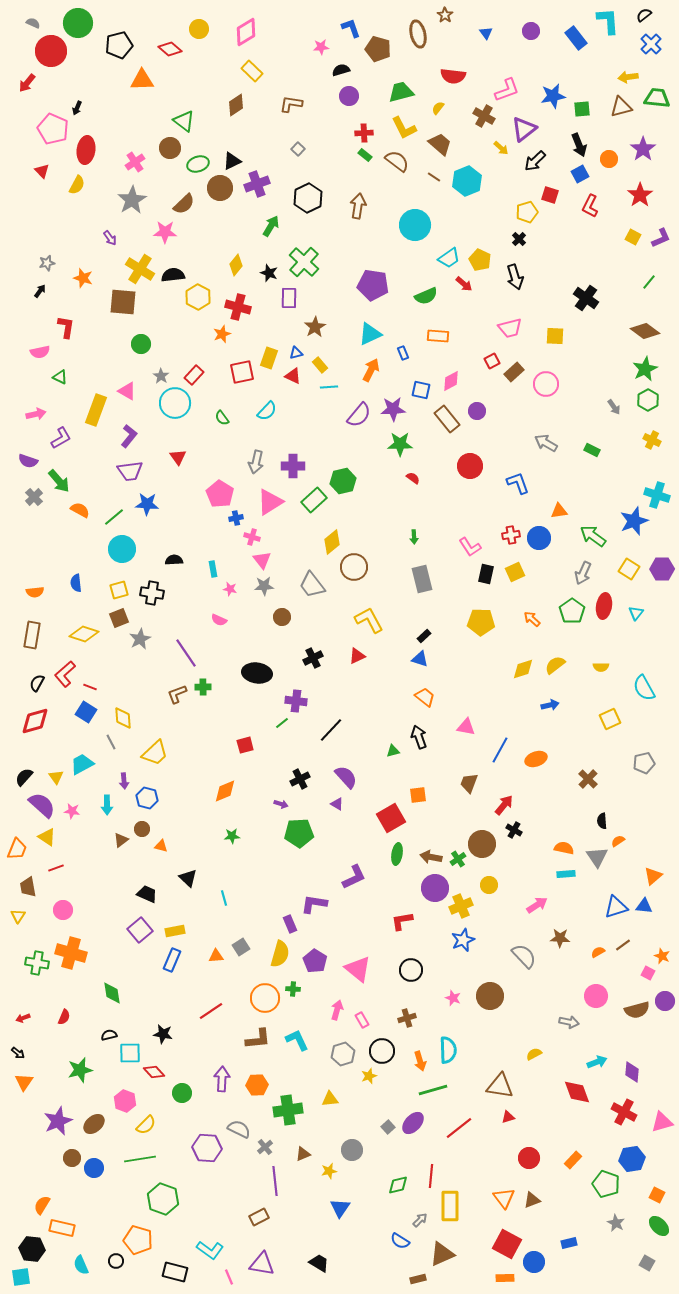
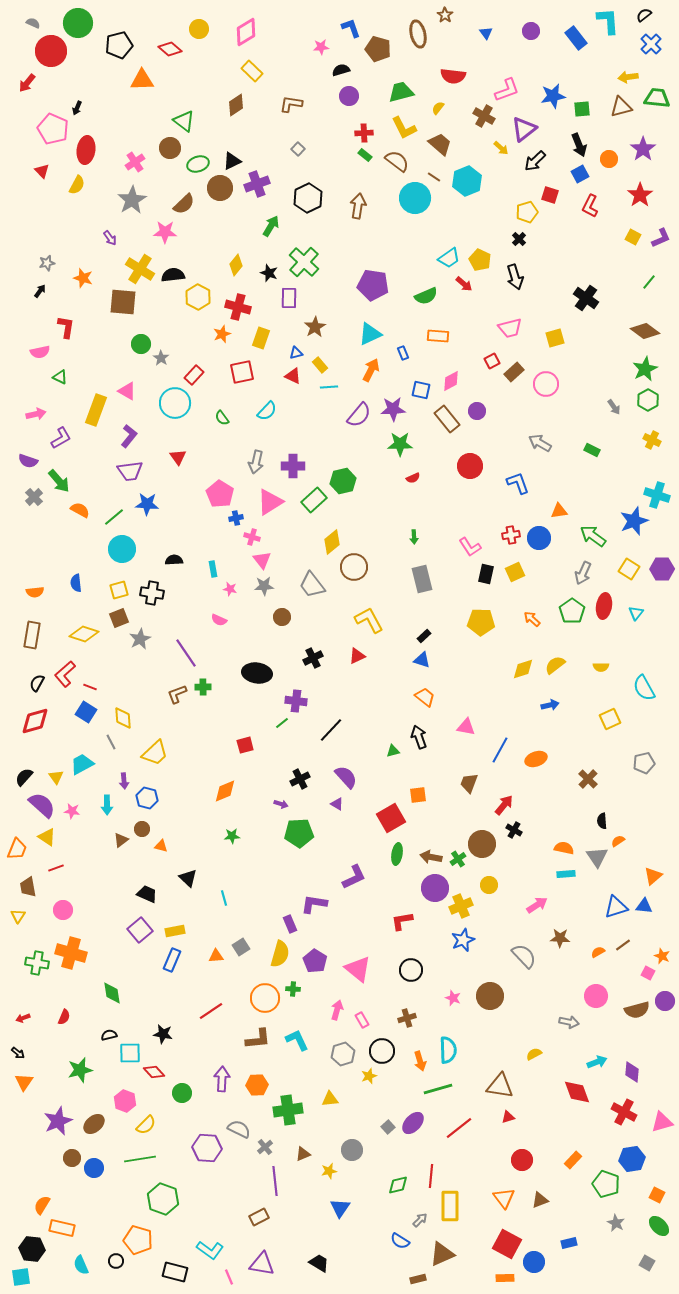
cyan circle at (415, 225): moved 27 px up
yellow square at (555, 336): moved 2 px down; rotated 18 degrees counterclockwise
yellow rectangle at (269, 358): moved 8 px left, 20 px up
gray star at (161, 376): moved 18 px up
gray arrow at (546, 443): moved 6 px left
red semicircle at (413, 478): rotated 120 degrees clockwise
blue triangle at (420, 659): moved 2 px right, 1 px down
green line at (433, 1090): moved 5 px right, 1 px up
red circle at (529, 1158): moved 7 px left, 2 px down
brown triangle at (532, 1200): moved 8 px right
